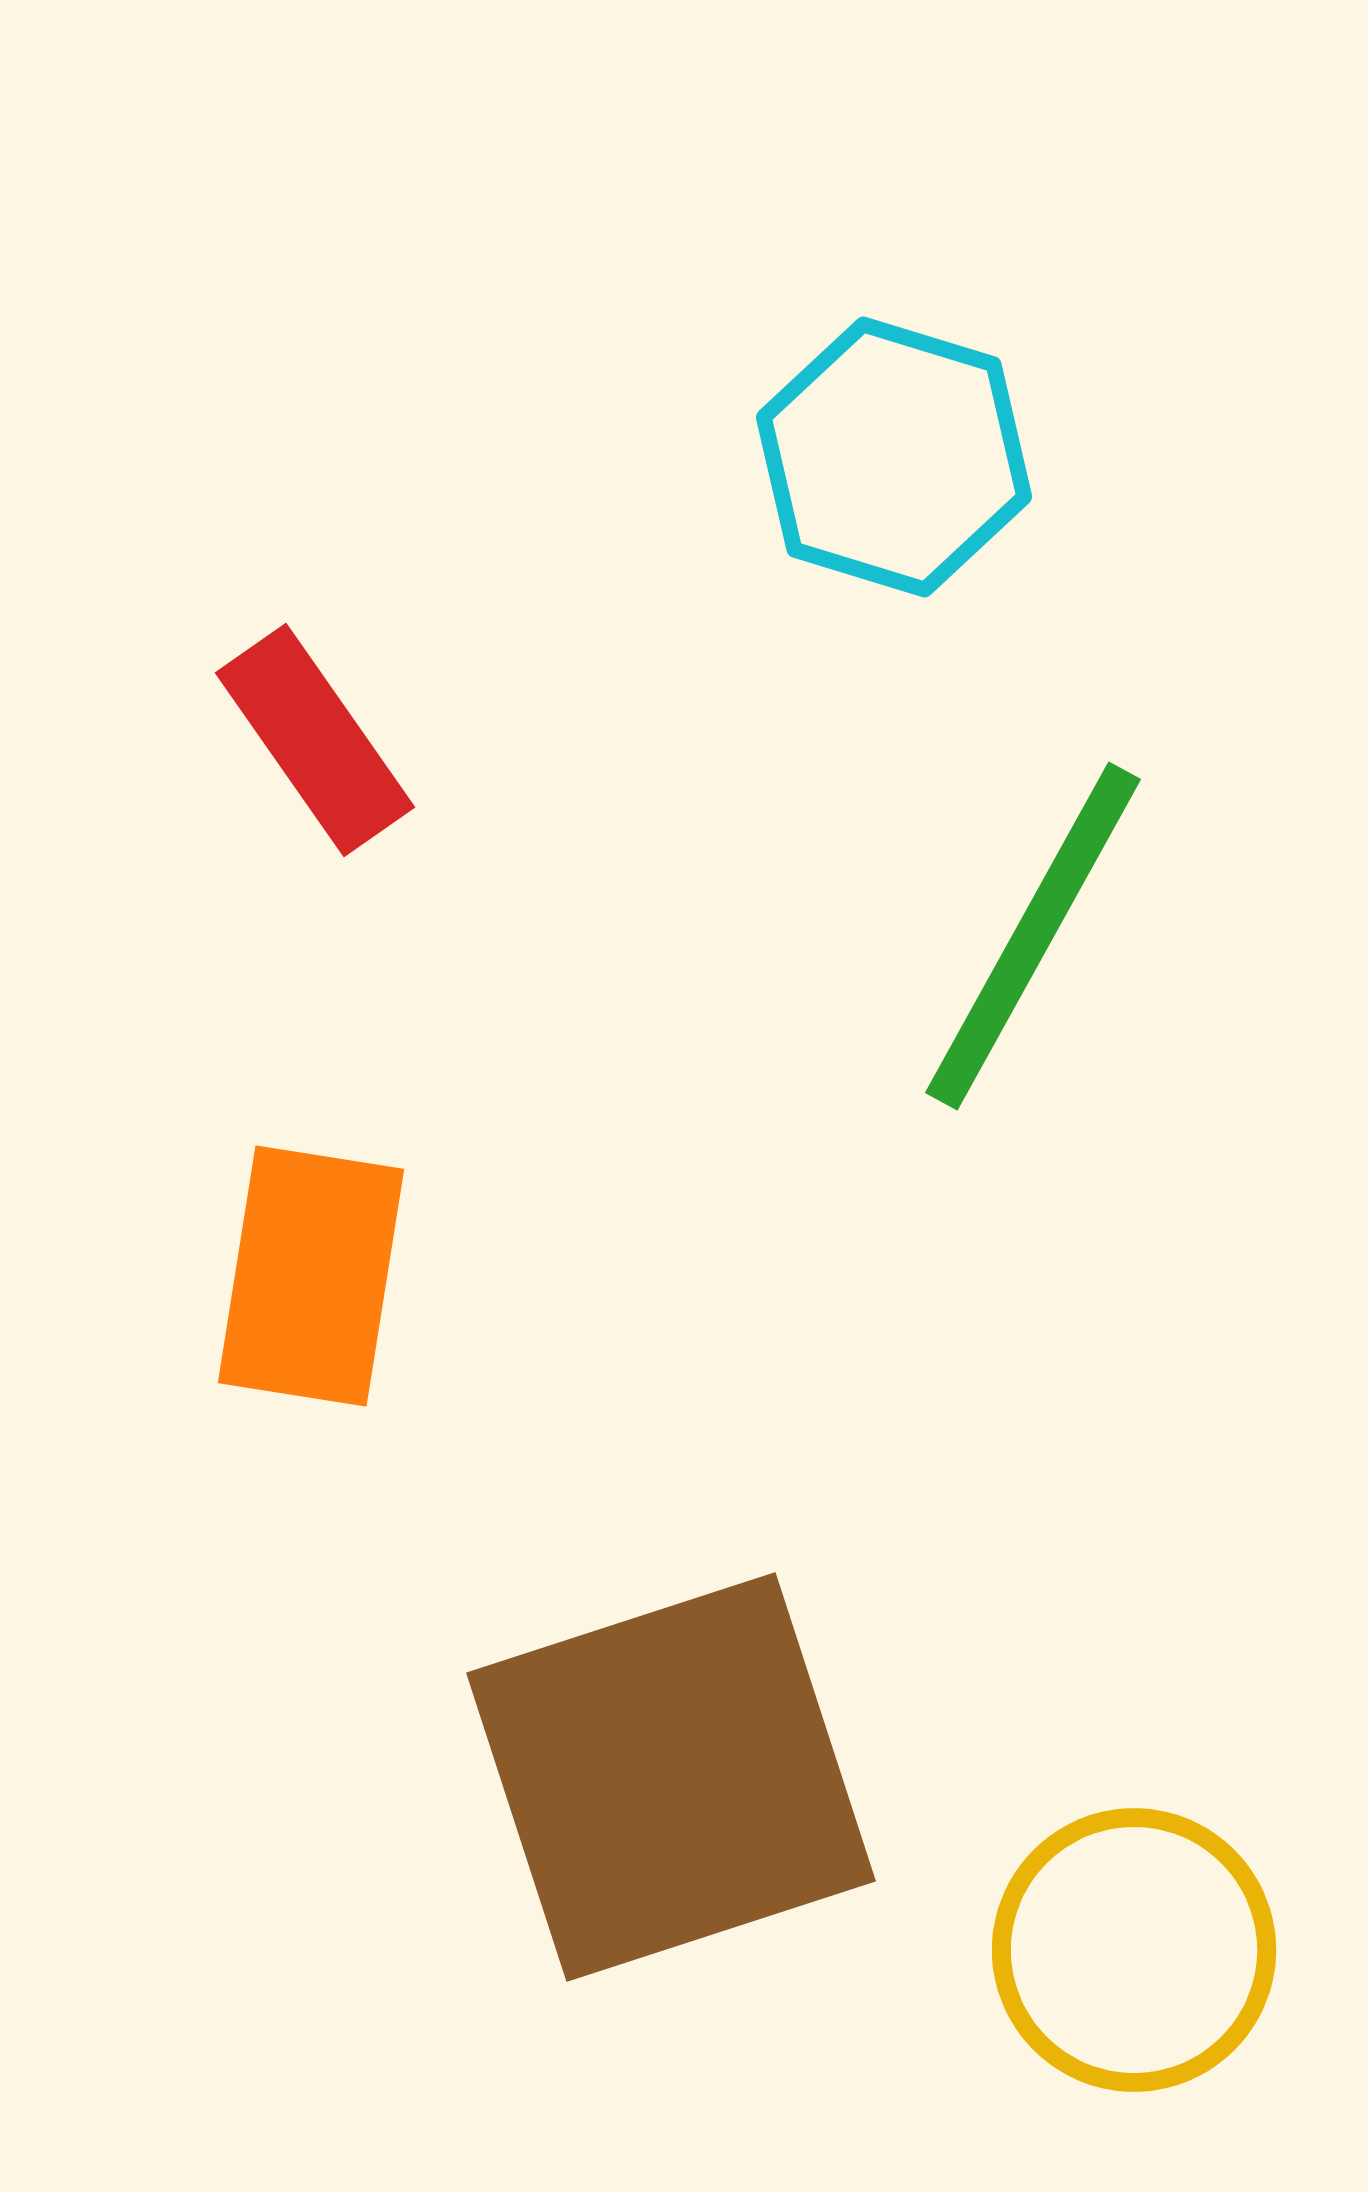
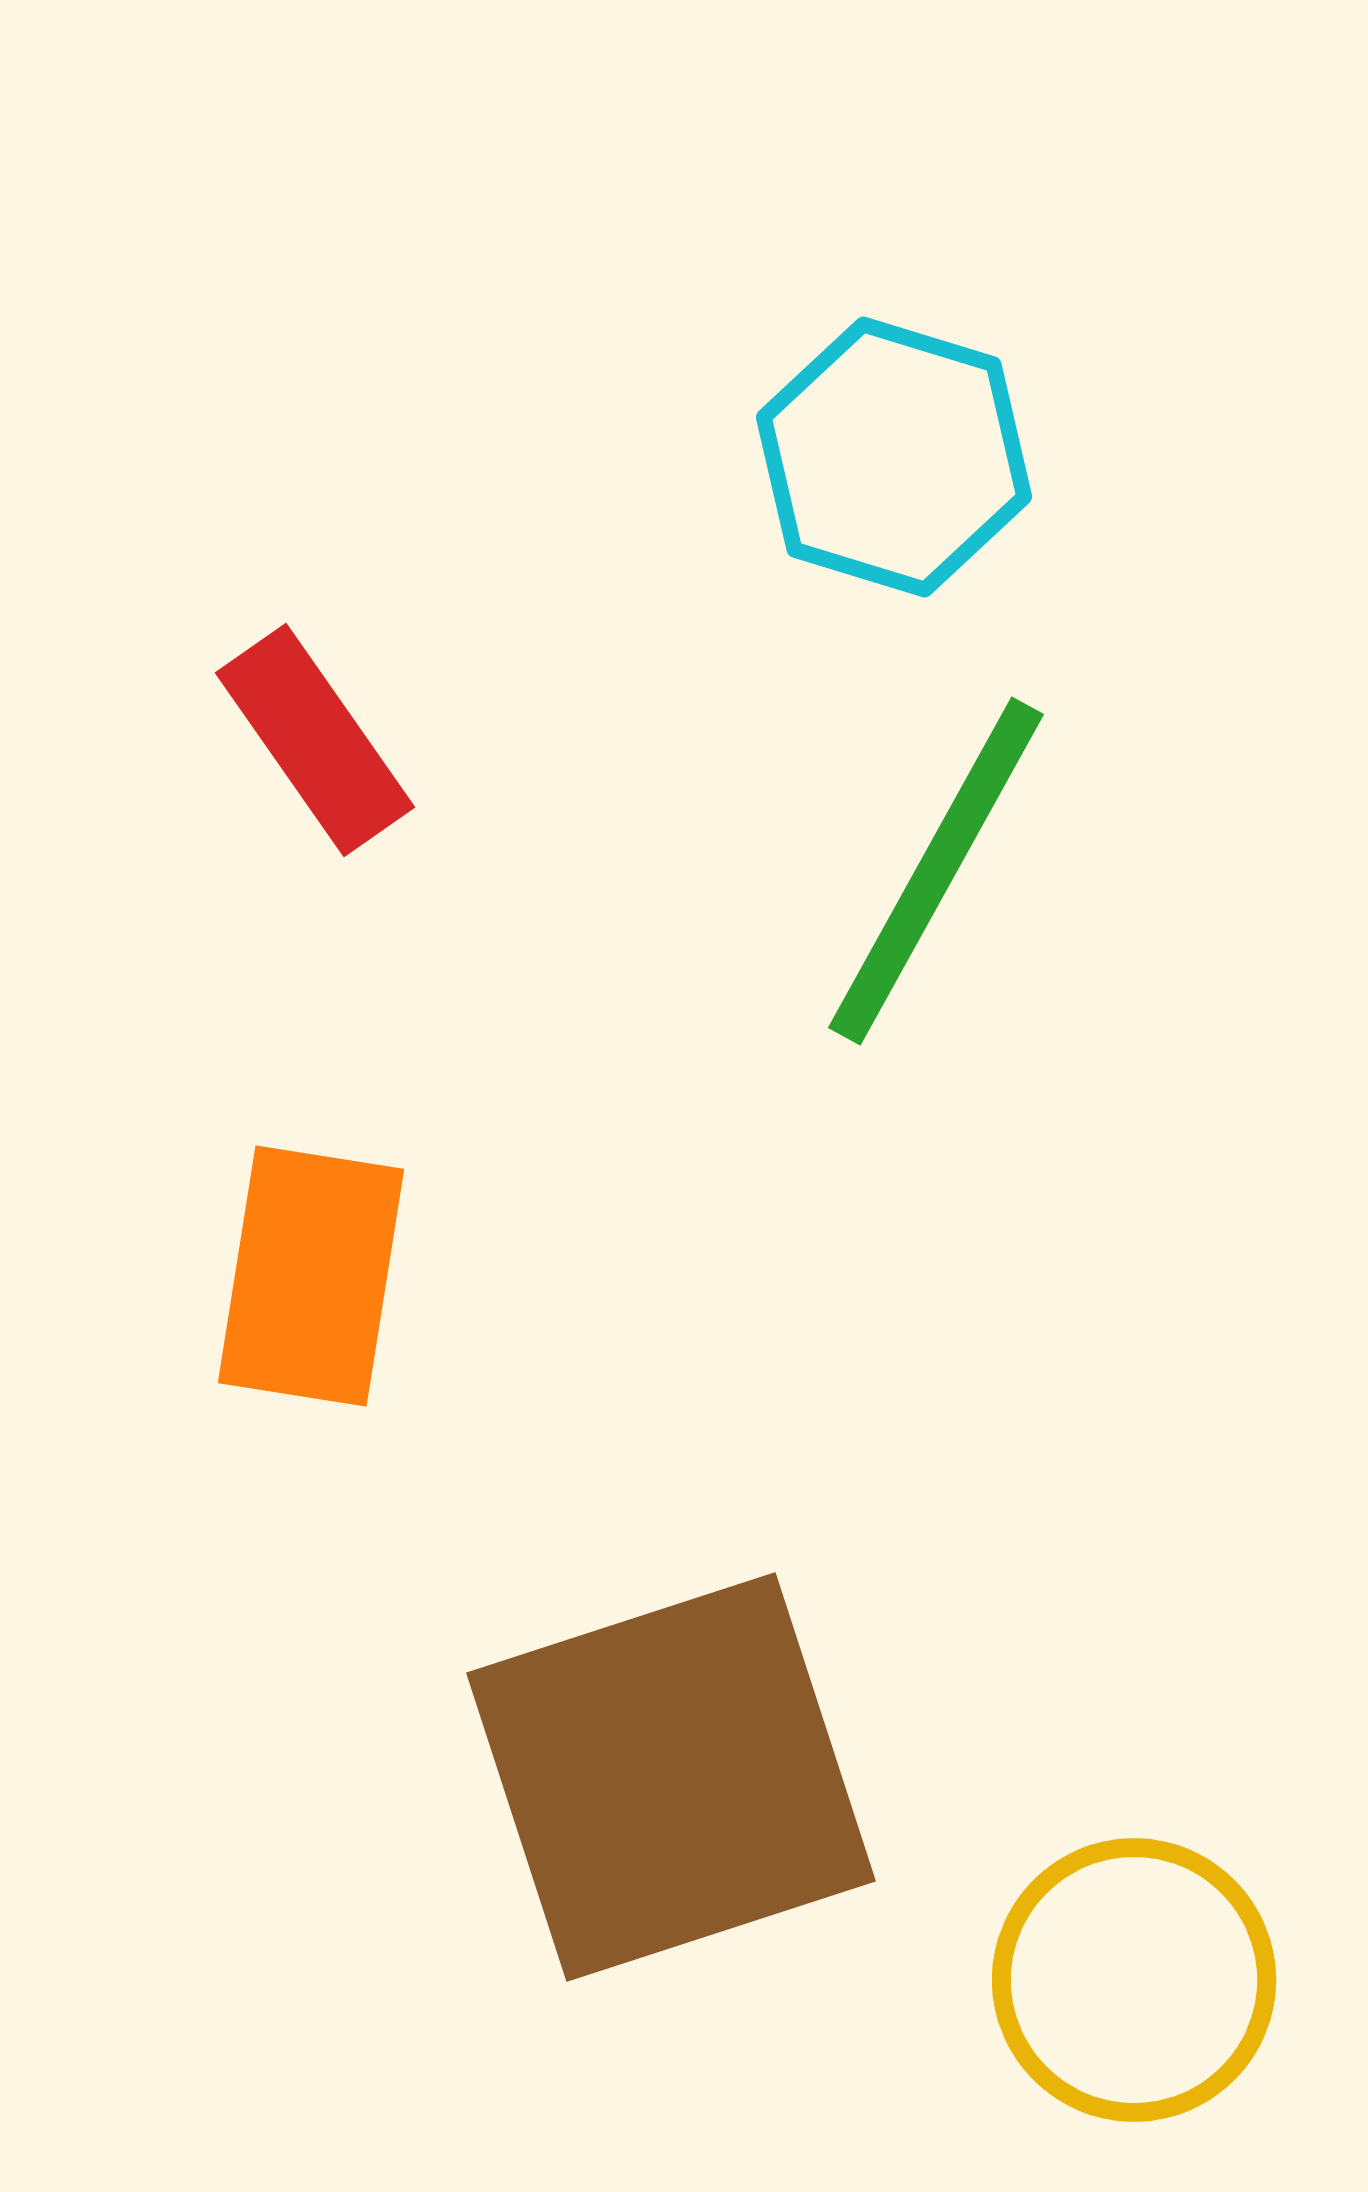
green line: moved 97 px left, 65 px up
yellow circle: moved 30 px down
